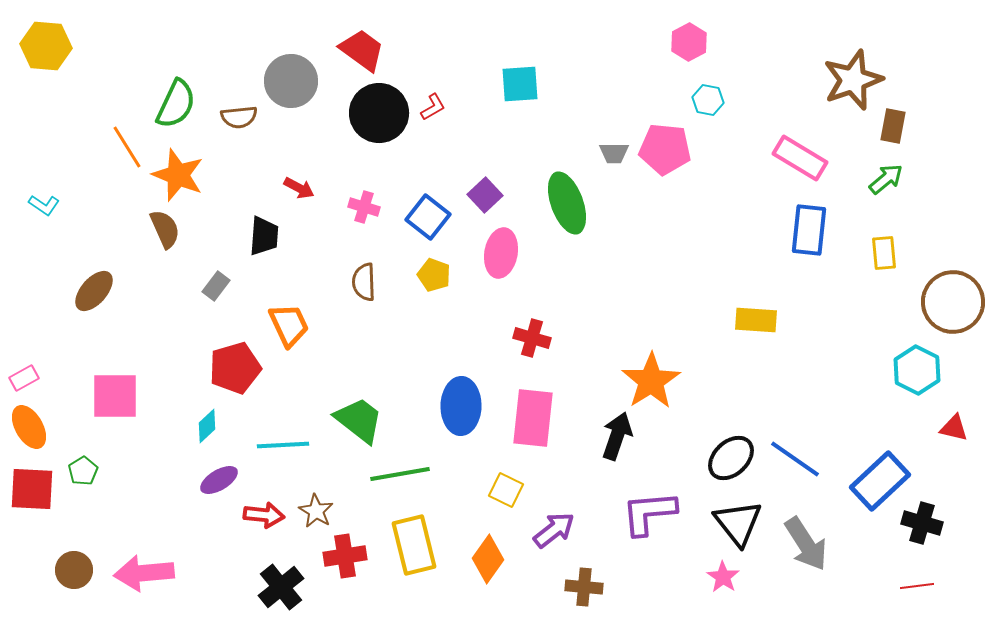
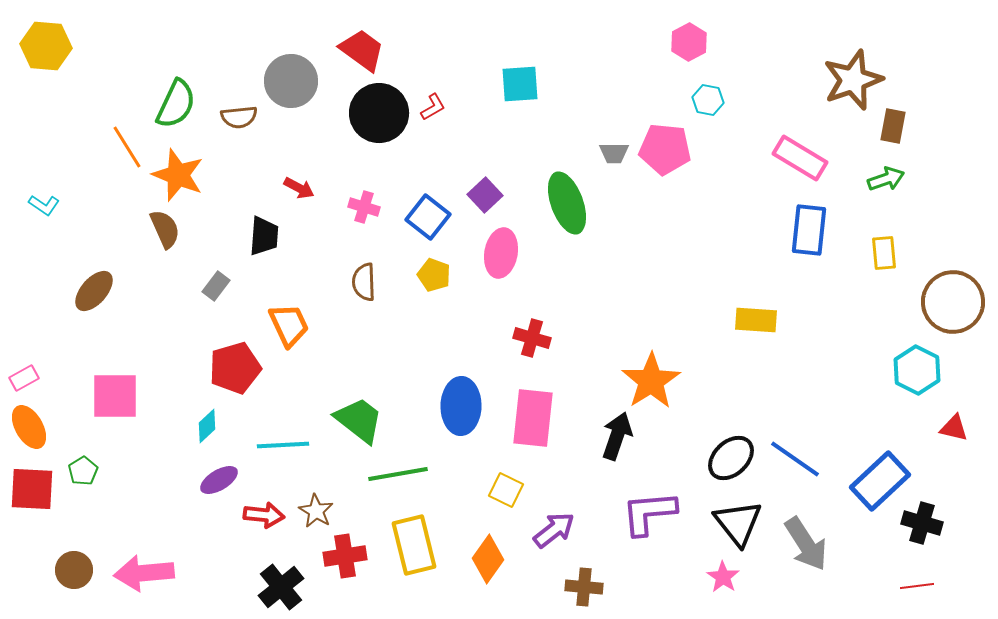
green arrow at (886, 179): rotated 21 degrees clockwise
green line at (400, 474): moved 2 px left
